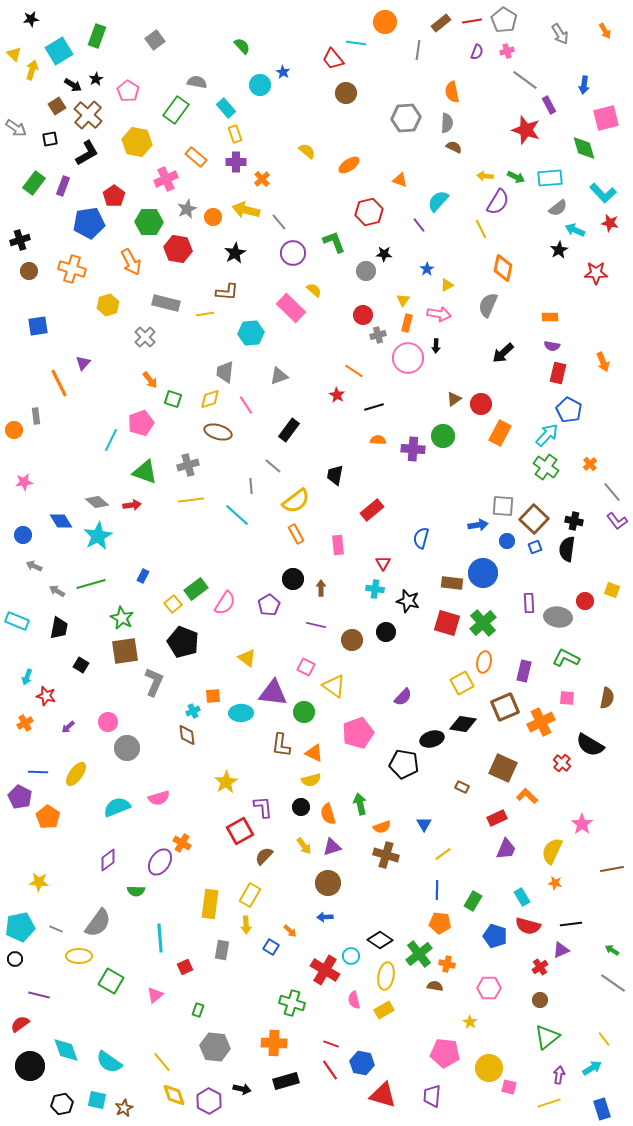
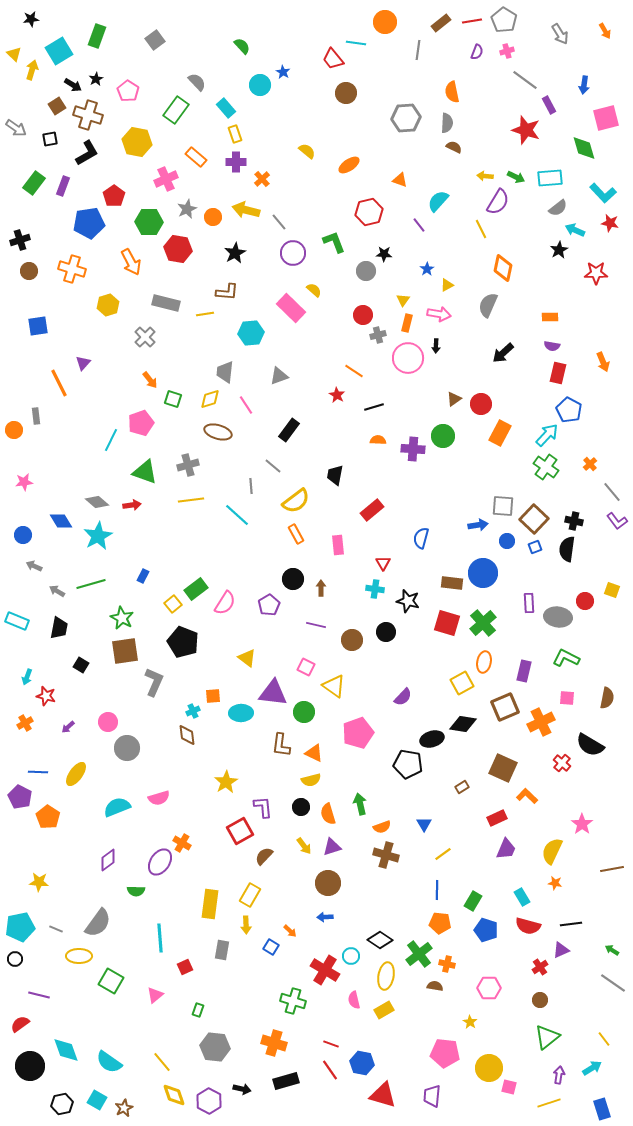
gray semicircle at (197, 82): rotated 36 degrees clockwise
brown cross at (88, 115): rotated 24 degrees counterclockwise
black pentagon at (404, 764): moved 4 px right
brown rectangle at (462, 787): rotated 56 degrees counterclockwise
blue pentagon at (495, 936): moved 9 px left, 6 px up
green cross at (292, 1003): moved 1 px right, 2 px up
orange cross at (274, 1043): rotated 15 degrees clockwise
cyan square at (97, 1100): rotated 18 degrees clockwise
